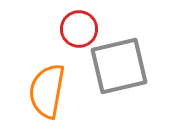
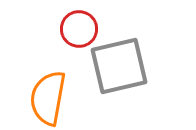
orange semicircle: moved 1 px right, 7 px down
